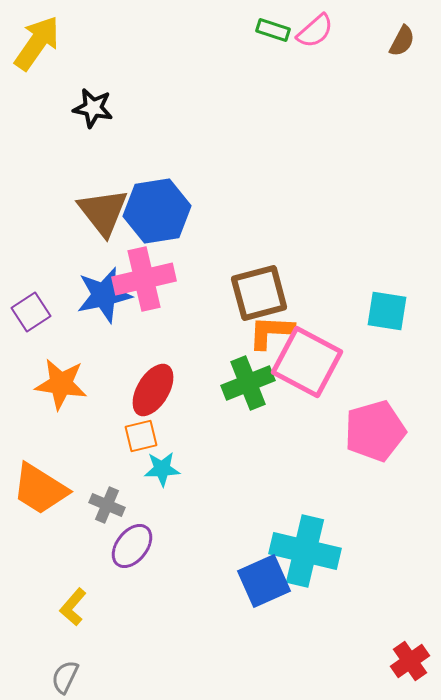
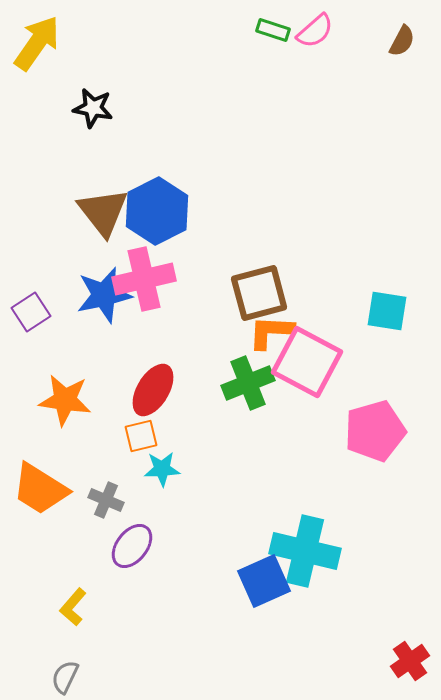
blue hexagon: rotated 18 degrees counterclockwise
orange star: moved 4 px right, 16 px down
gray cross: moved 1 px left, 5 px up
